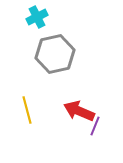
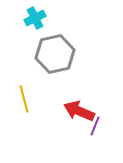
cyan cross: moved 2 px left, 1 px down
yellow line: moved 3 px left, 11 px up
